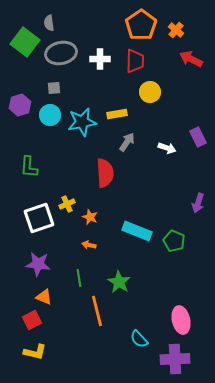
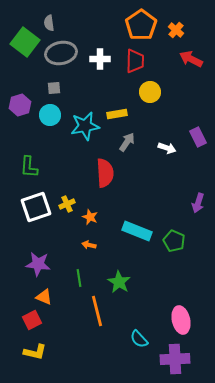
cyan star: moved 3 px right, 4 px down
white square: moved 3 px left, 11 px up
